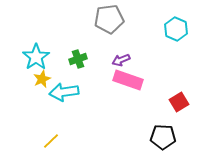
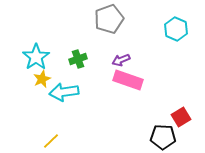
gray pentagon: rotated 12 degrees counterclockwise
red square: moved 2 px right, 15 px down
